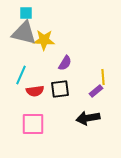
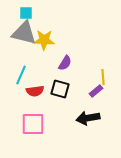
black square: rotated 24 degrees clockwise
